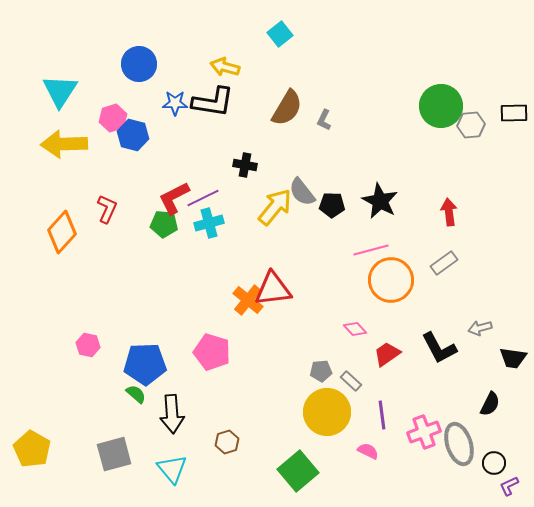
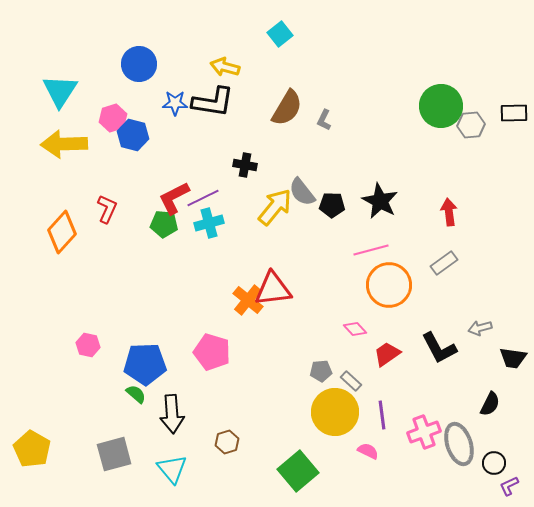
orange circle at (391, 280): moved 2 px left, 5 px down
yellow circle at (327, 412): moved 8 px right
